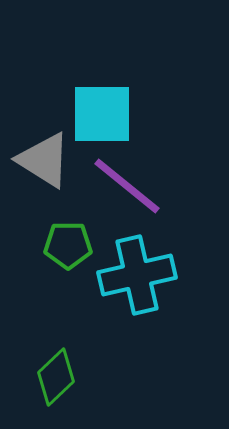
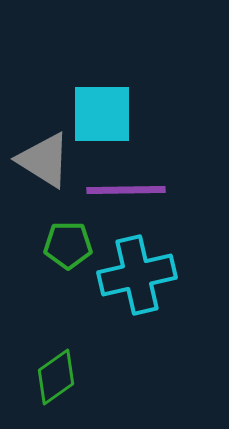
purple line: moved 1 px left, 4 px down; rotated 40 degrees counterclockwise
green diamond: rotated 8 degrees clockwise
